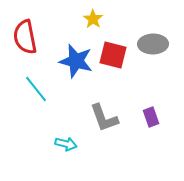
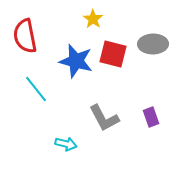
red semicircle: moved 1 px up
red square: moved 1 px up
gray L-shape: rotated 8 degrees counterclockwise
